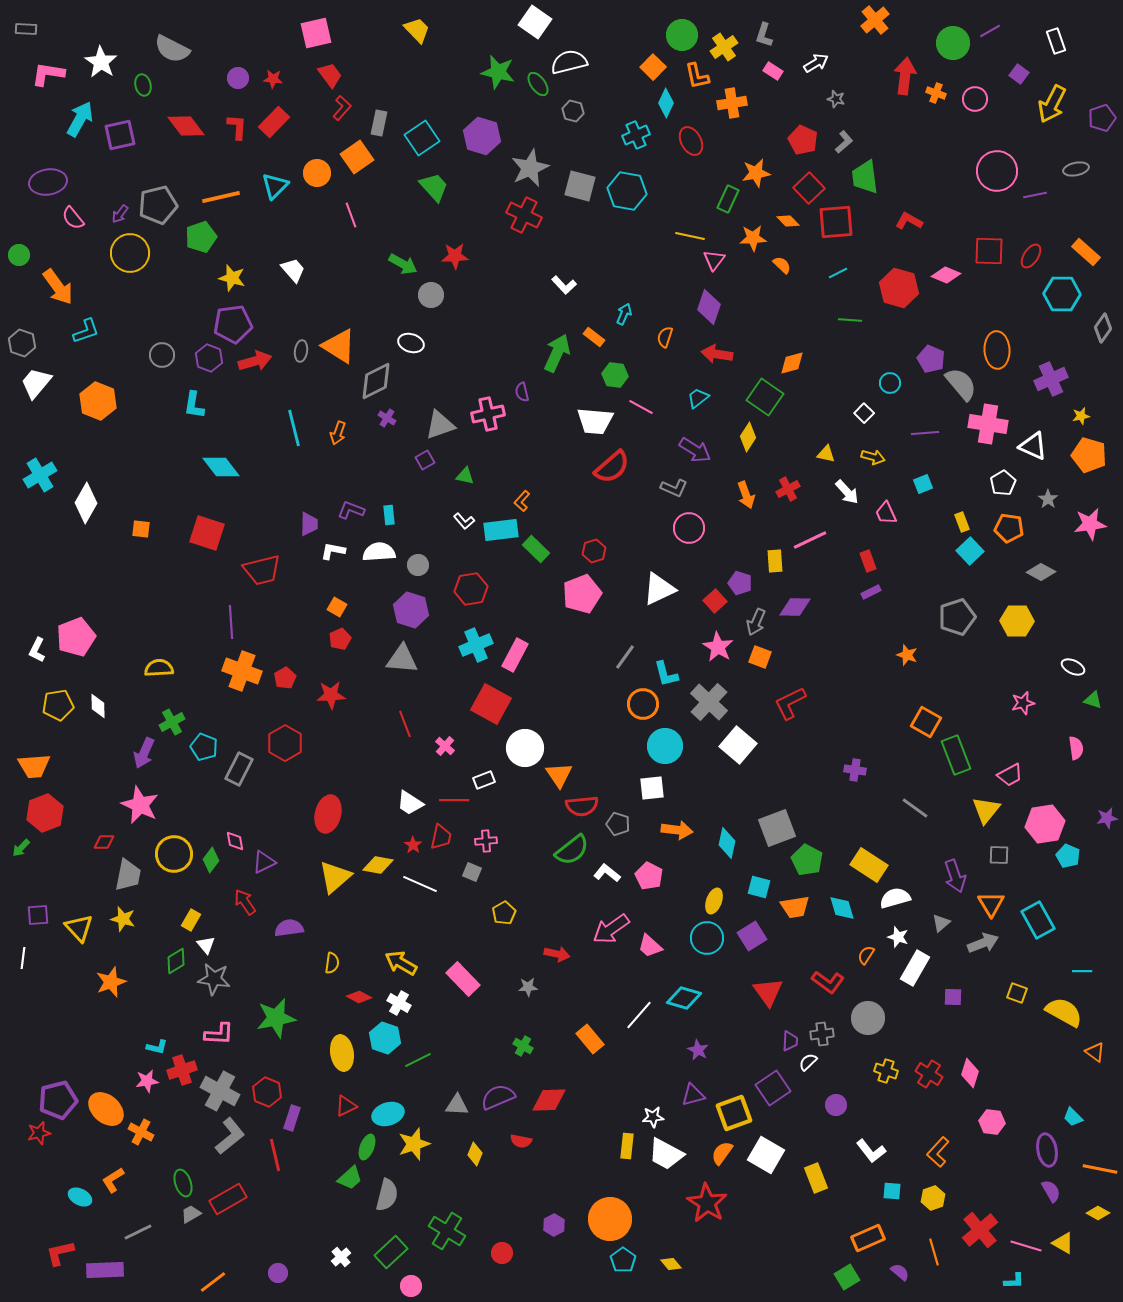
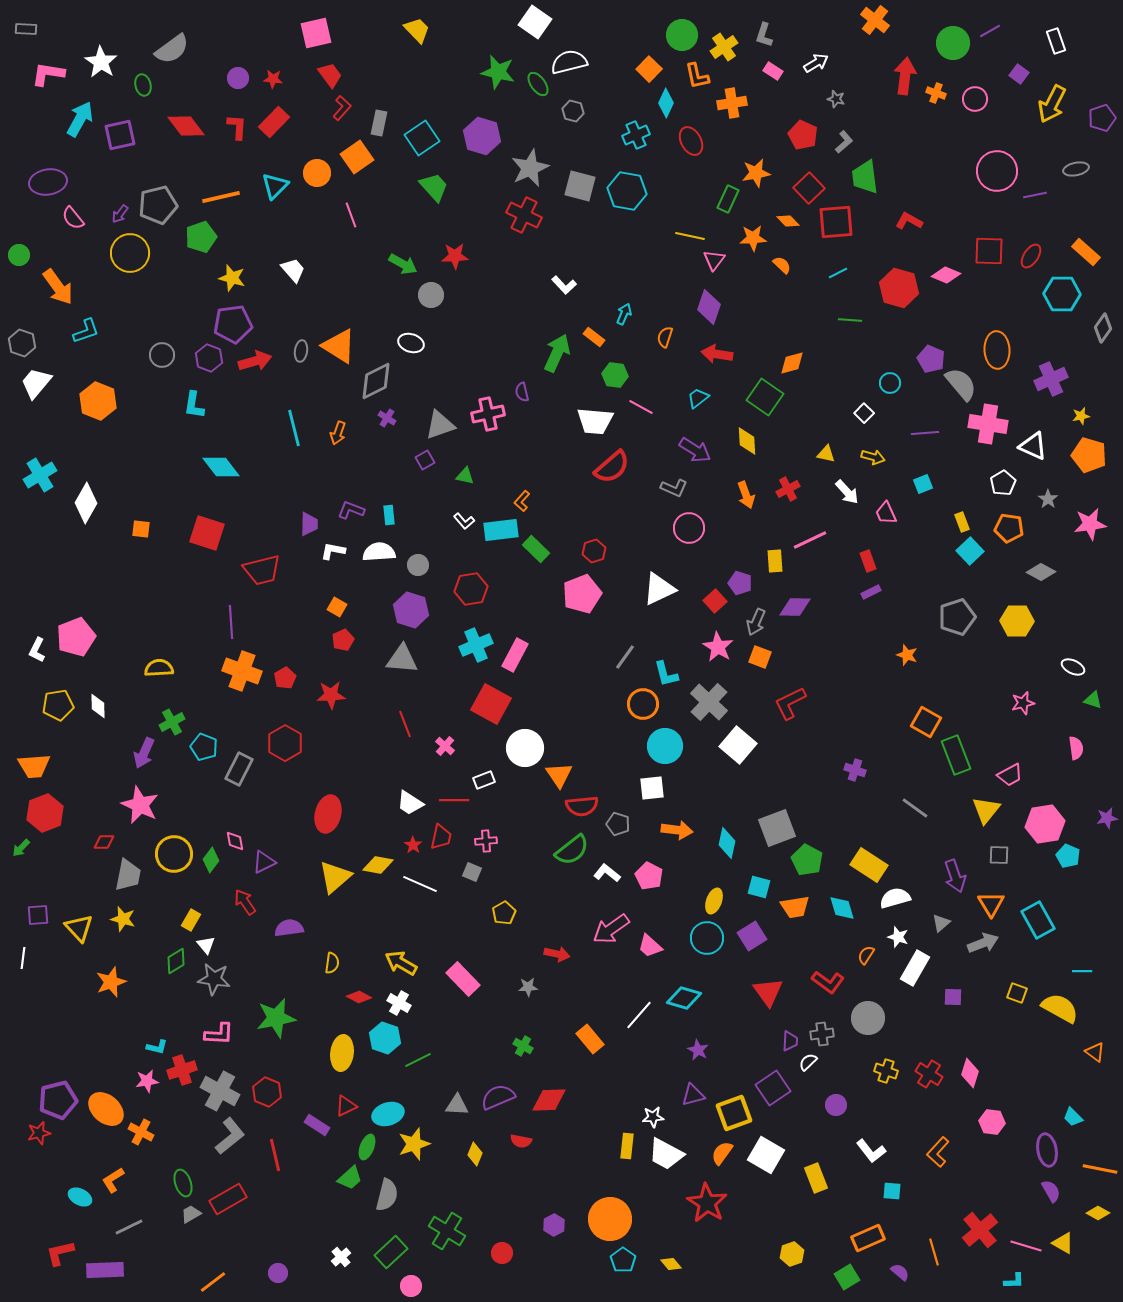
orange cross at (875, 20): rotated 12 degrees counterclockwise
gray semicircle at (172, 49): rotated 63 degrees counterclockwise
orange square at (653, 67): moved 4 px left, 2 px down
red pentagon at (803, 140): moved 5 px up
yellow diamond at (748, 437): moved 1 px left, 4 px down; rotated 36 degrees counterclockwise
red pentagon at (340, 639): moved 3 px right, 1 px down
purple cross at (855, 770): rotated 10 degrees clockwise
yellow semicircle at (1064, 1012): moved 4 px left, 4 px up
yellow ellipse at (342, 1053): rotated 16 degrees clockwise
purple rectangle at (292, 1118): moved 25 px right, 7 px down; rotated 75 degrees counterclockwise
yellow hexagon at (933, 1198): moved 141 px left, 56 px down
gray line at (138, 1232): moved 9 px left, 5 px up
